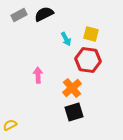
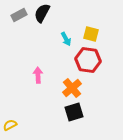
black semicircle: moved 2 px left, 1 px up; rotated 36 degrees counterclockwise
